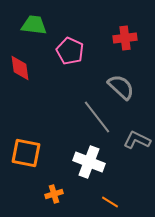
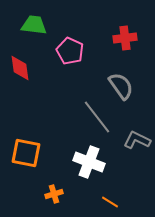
gray semicircle: moved 1 px up; rotated 12 degrees clockwise
